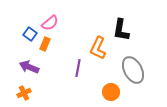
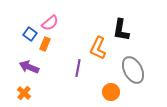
orange cross: rotated 24 degrees counterclockwise
